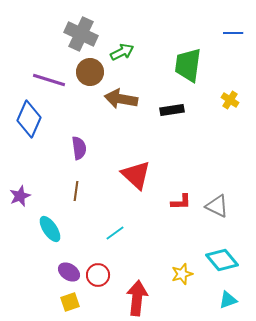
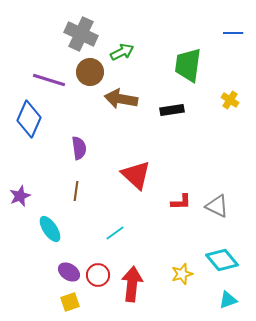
red arrow: moved 5 px left, 14 px up
